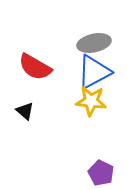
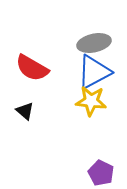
red semicircle: moved 3 px left, 1 px down
